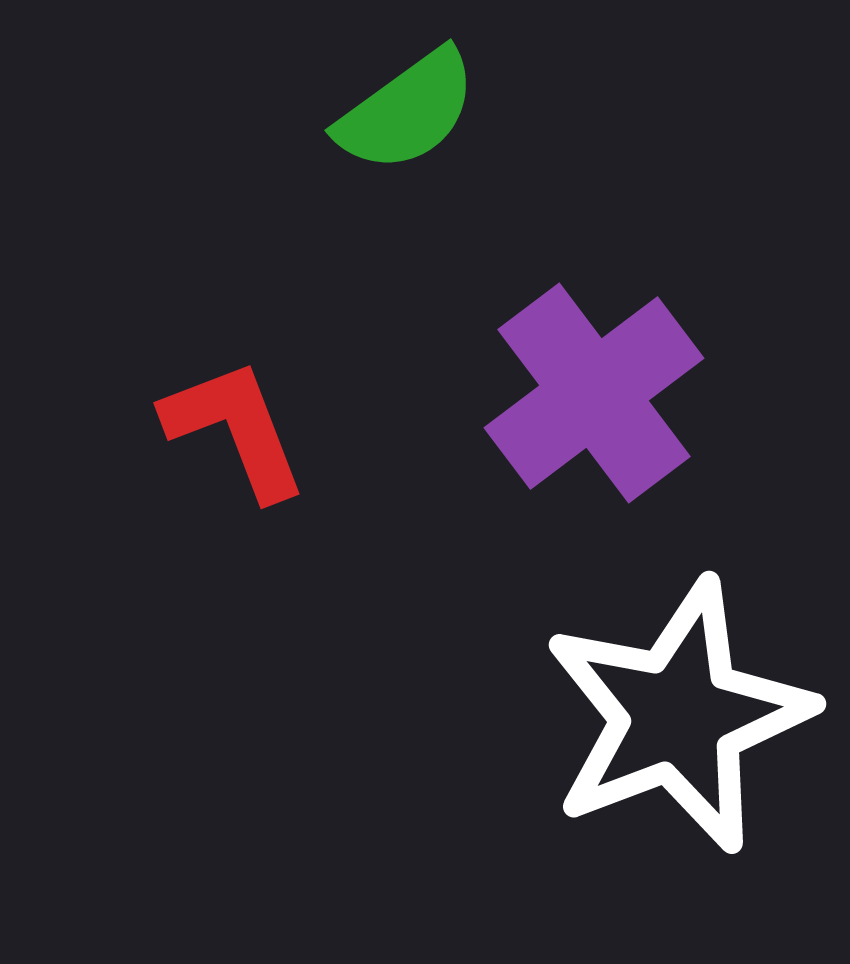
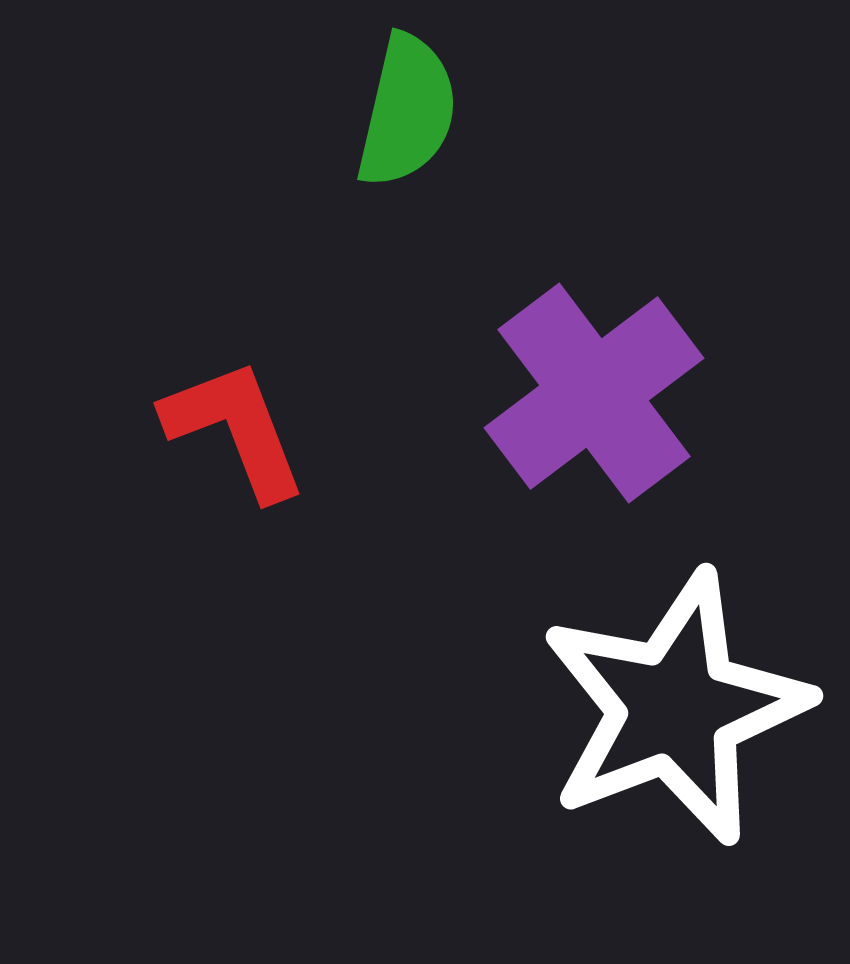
green semicircle: rotated 41 degrees counterclockwise
white star: moved 3 px left, 8 px up
